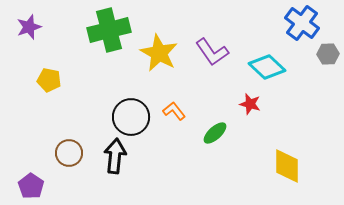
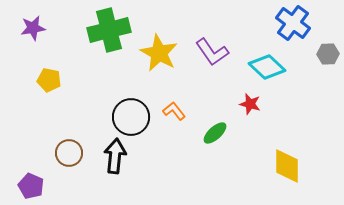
blue cross: moved 9 px left
purple star: moved 4 px right, 1 px down; rotated 10 degrees clockwise
purple pentagon: rotated 10 degrees counterclockwise
